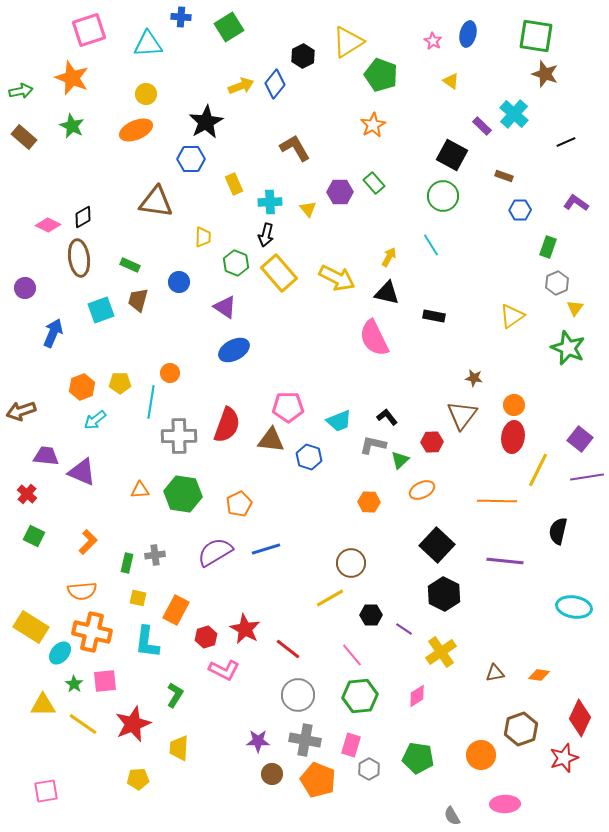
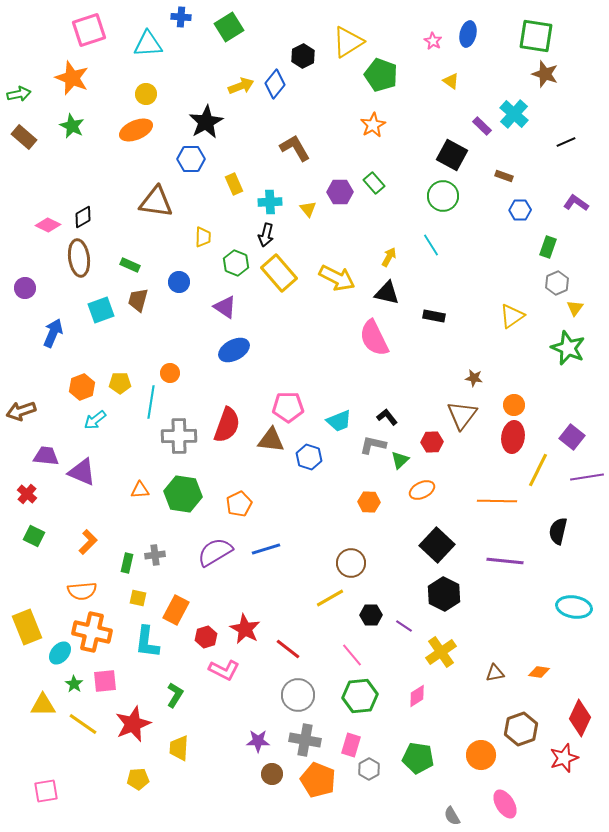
green arrow at (21, 91): moved 2 px left, 3 px down
purple square at (580, 439): moved 8 px left, 2 px up
yellow rectangle at (31, 627): moved 4 px left; rotated 36 degrees clockwise
purple line at (404, 629): moved 3 px up
orange diamond at (539, 675): moved 3 px up
pink ellipse at (505, 804): rotated 60 degrees clockwise
